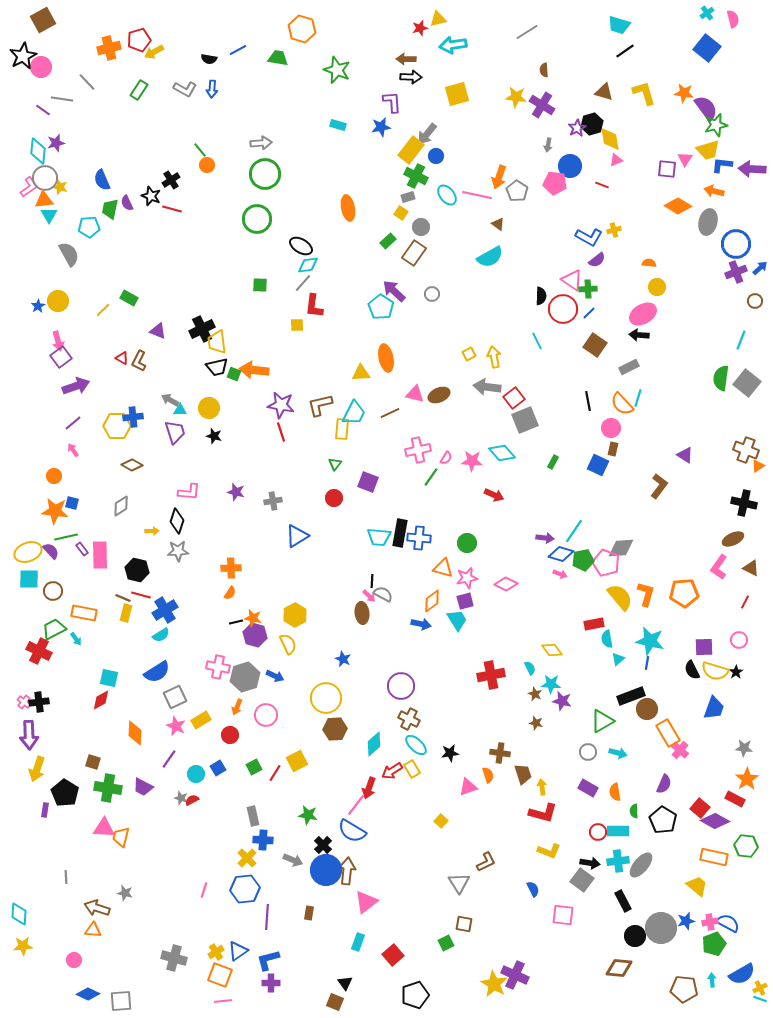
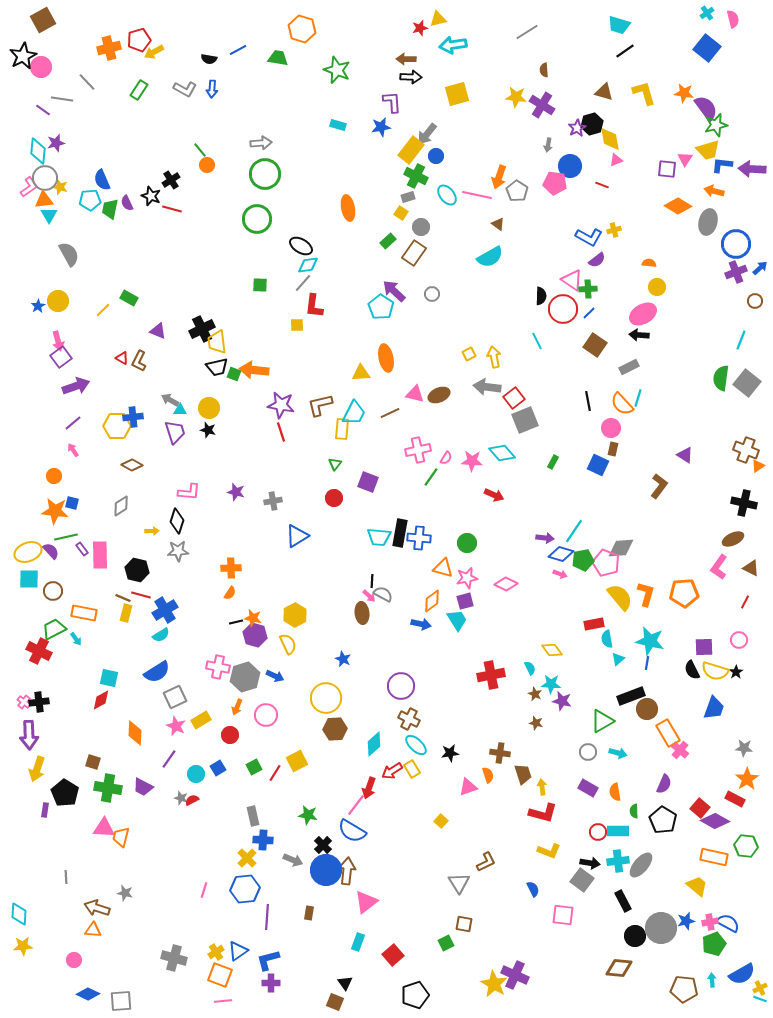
cyan pentagon at (89, 227): moved 1 px right, 27 px up
black star at (214, 436): moved 6 px left, 6 px up
